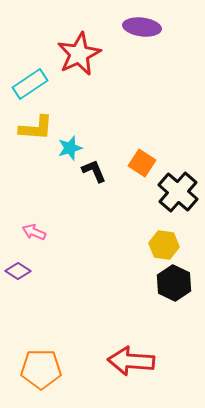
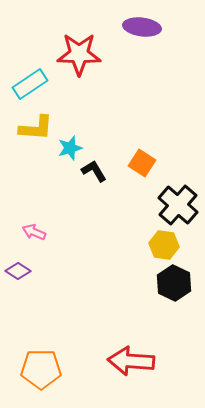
red star: rotated 27 degrees clockwise
black L-shape: rotated 8 degrees counterclockwise
black cross: moved 13 px down
